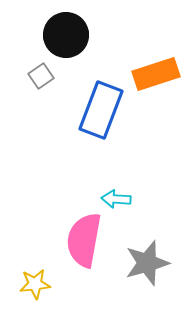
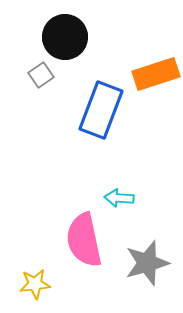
black circle: moved 1 px left, 2 px down
gray square: moved 1 px up
cyan arrow: moved 3 px right, 1 px up
pink semicircle: rotated 22 degrees counterclockwise
